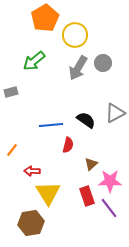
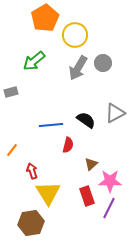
red arrow: rotated 70 degrees clockwise
purple line: rotated 65 degrees clockwise
